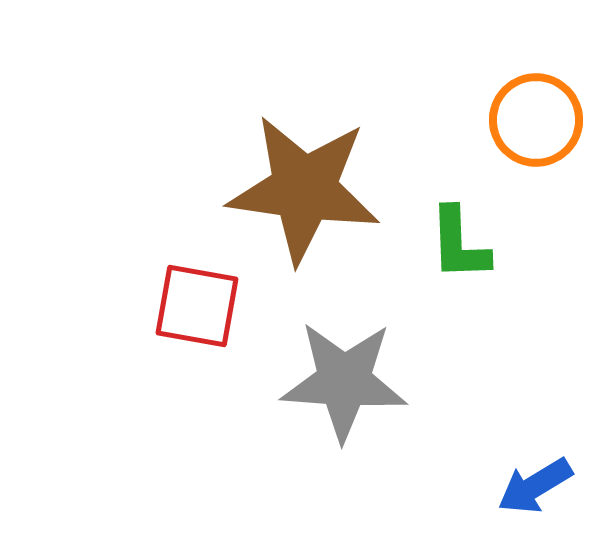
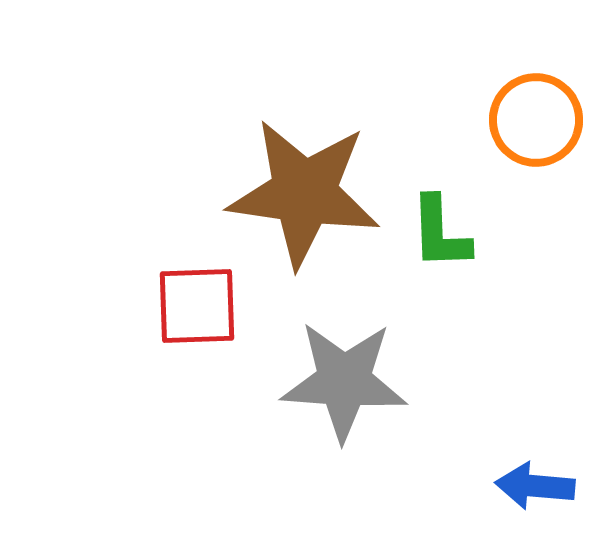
brown star: moved 4 px down
green L-shape: moved 19 px left, 11 px up
red square: rotated 12 degrees counterclockwise
blue arrow: rotated 36 degrees clockwise
